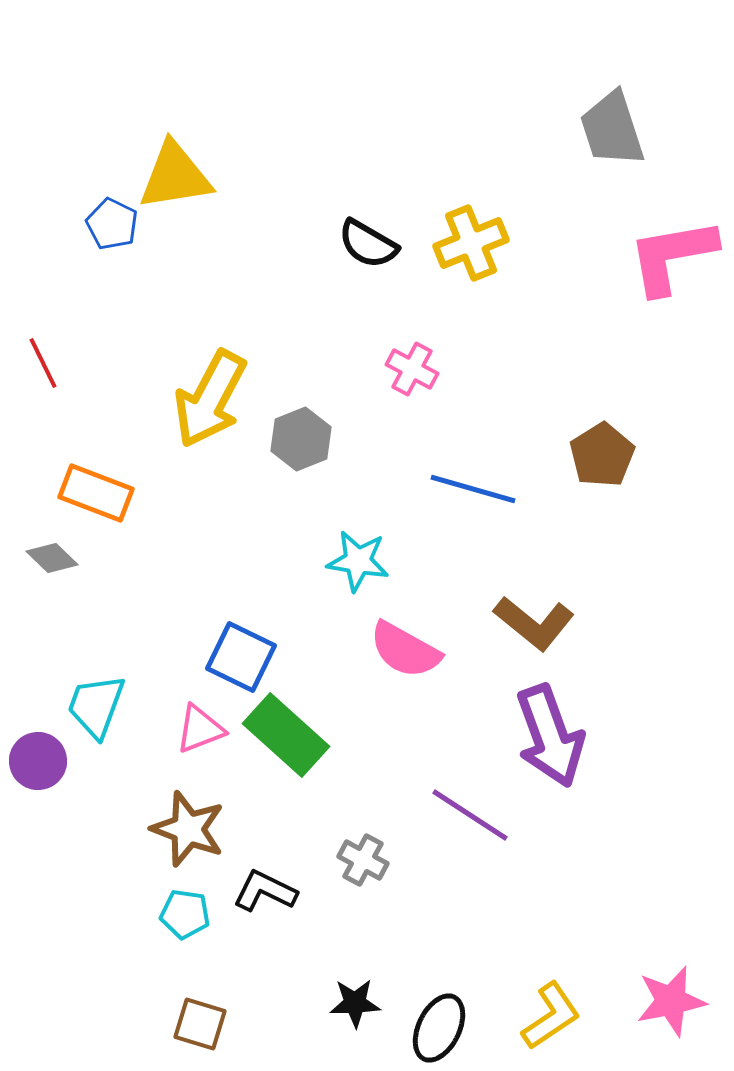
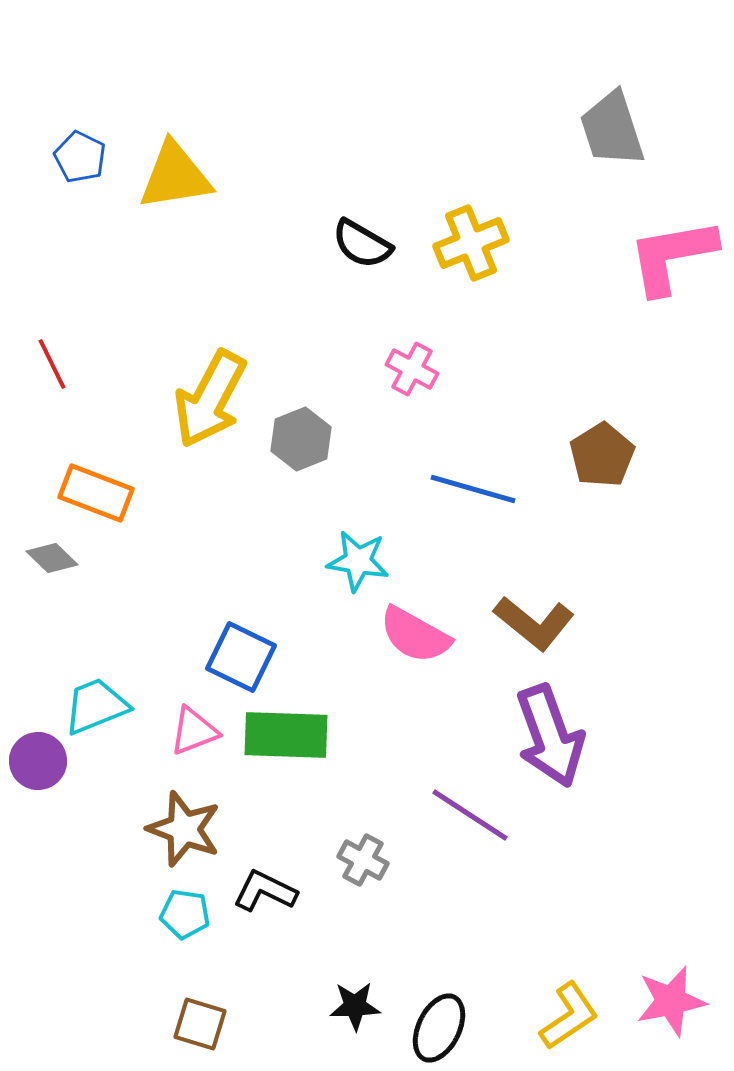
blue pentagon: moved 32 px left, 67 px up
black semicircle: moved 6 px left
red line: moved 9 px right, 1 px down
pink semicircle: moved 10 px right, 15 px up
cyan trapezoid: rotated 48 degrees clockwise
pink triangle: moved 6 px left, 2 px down
green rectangle: rotated 40 degrees counterclockwise
brown star: moved 4 px left
black star: moved 3 px down
yellow L-shape: moved 18 px right
